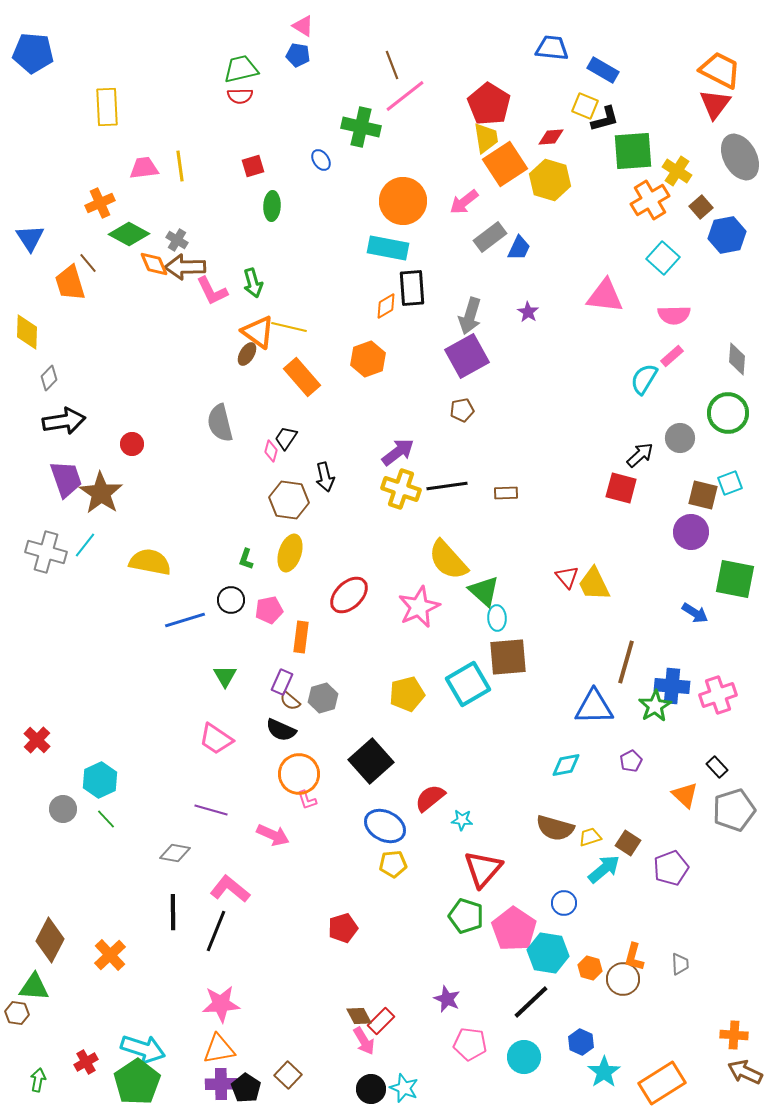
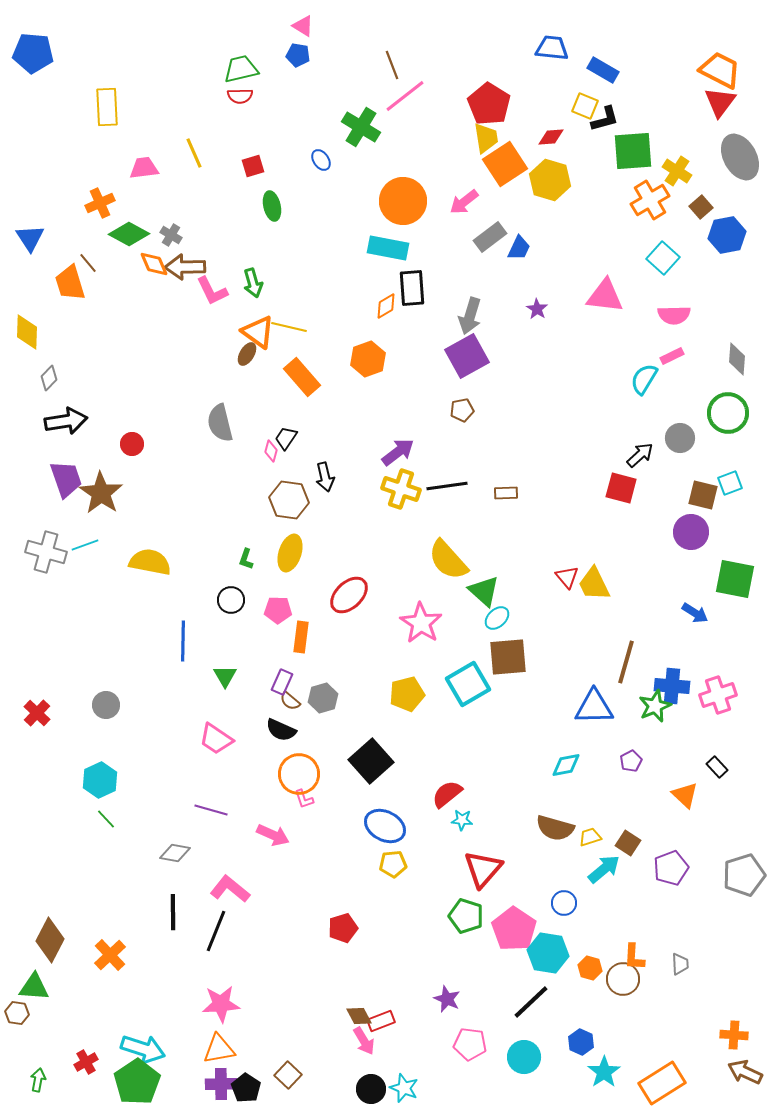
red triangle at (715, 104): moved 5 px right, 2 px up
green cross at (361, 127): rotated 18 degrees clockwise
yellow line at (180, 166): moved 14 px right, 13 px up; rotated 16 degrees counterclockwise
green ellipse at (272, 206): rotated 16 degrees counterclockwise
gray cross at (177, 240): moved 6 px left, 5 px up
purple star at (528, 312): moved 9 px right, 3 px up
pink rectangle at (672, 356): rotated 15 degrees clockwise
black arrow at (64, 421): moved 2 px right
cyan line at (85, 545): rotated 32 degrees clockwise
pink star at (419, 607): moved 2 px right, 16 px down; rotated 15 degrees counterclockwise
pink pentagon at (269, 610): moved 9 px right; rotated 12 degrees clockwise
cyan ellipse at (497, 618): rotated 50 degrees clockwise
blue line at (185, 620): moved 2 px left, 21 px down; rotated 72 degrees counterclockwise
green star at (655, 706): rotated 8 degrees clockwise
red cross at (37, 740): moved 27 px up
red semicircle at (430, 798): moved 17 px right, 4 px up
pink L-shape at (307, 800): moved 3 px left, 1 px up
gray circle at (63, 809): moved 43 px right, 104 px up
gray pentagon at (734, 810): moved 10 px right, 65 px down
orange L-shape at (634, 957): rotated 12 degrees counterclockwise
red rectangle at (381, 1021): rotated 24 degrees clockwise
